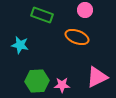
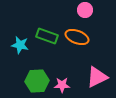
green rectangle: moved 5 px right, 21 px down
